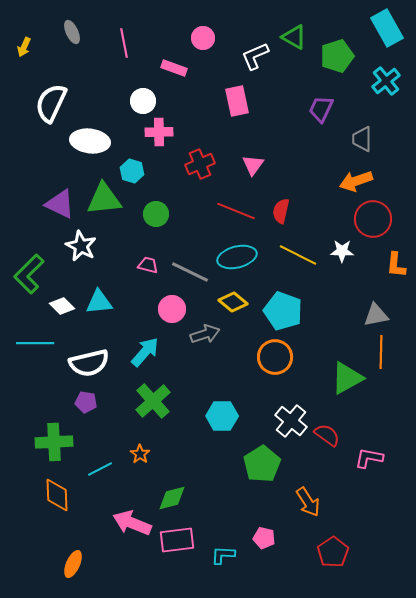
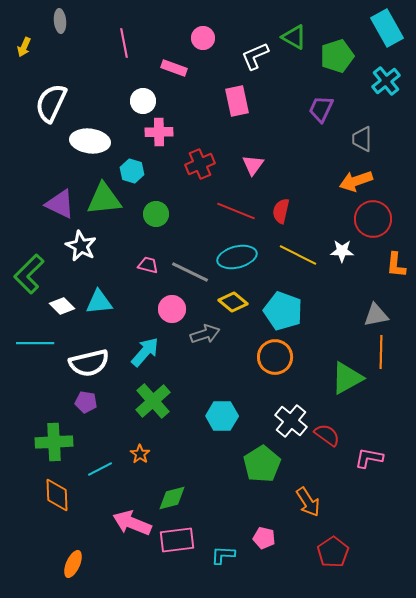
gray ellipse at (72, 32): moved 12 px left, 11 px up; rotated 20 degrees clockwise
